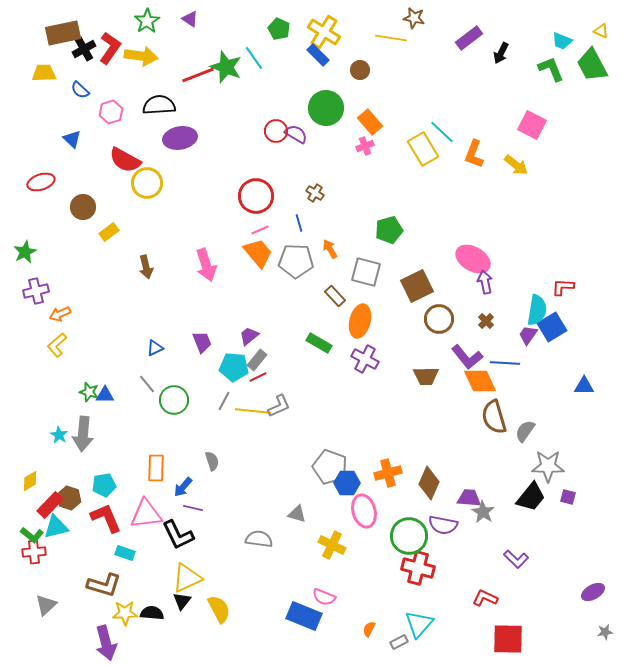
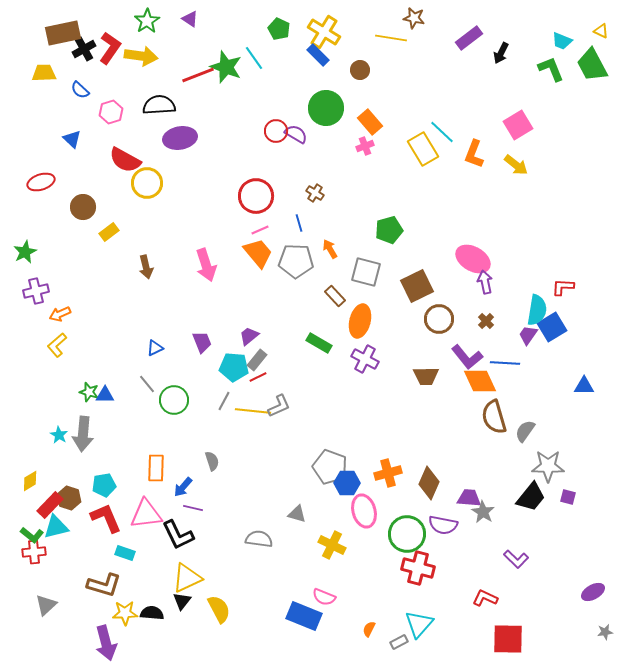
pink square at (532, 125): moved 14 px left; rotated 32 degrees clockwise
green circle at (409, 536): moved 2 px left, 2 px up
